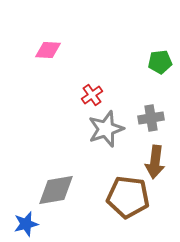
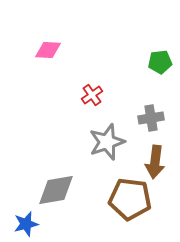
gray star: moved 1 px right, 13 px down
brown pentagon: moved 2 px right, 2 px down
